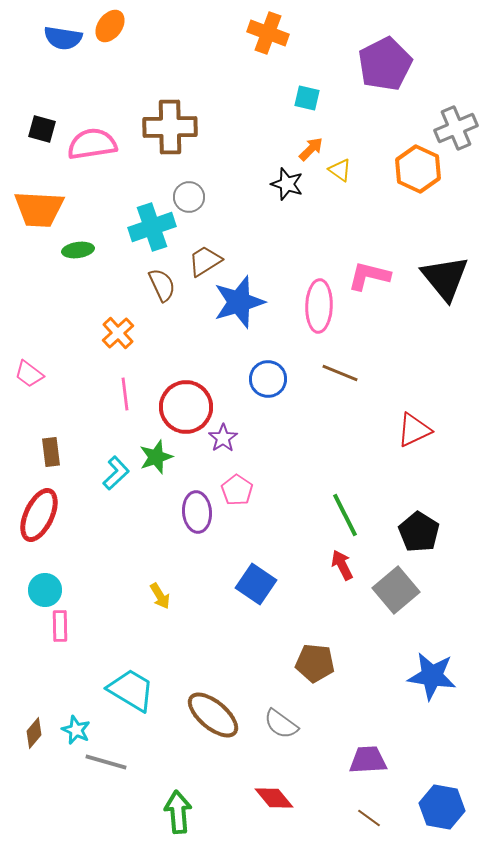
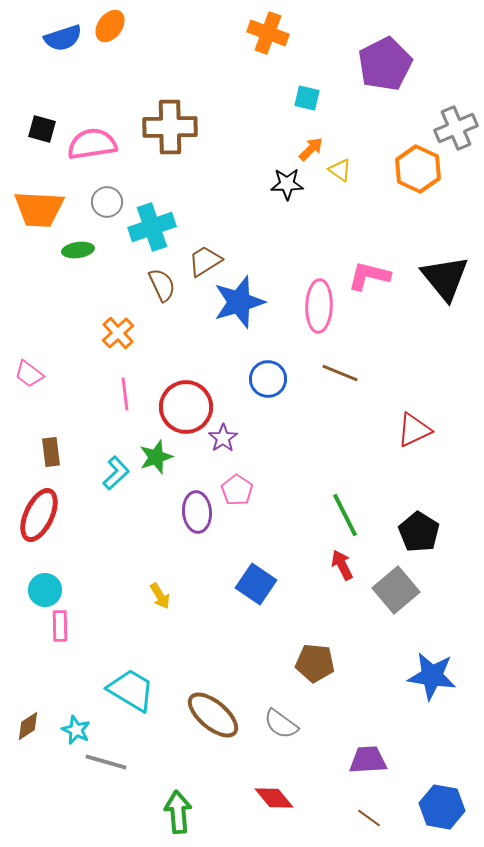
blue semicircle at (63, 38): rotated 27 degrees counterclockwise
black star at (287, 184): rotated 20 degrees counterclockwise
gray circle at (189, 197): moved 82 px left, 5 px down
brown diamond at (34, 733): moved 6 px left, 7 px up; rotated 16 degrees clockwise
